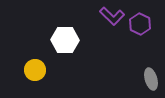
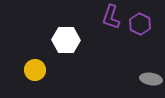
purple L-shape: moved 1 px left, 1 px down; rotated 65 degrees clockwise
white hexagon: moved 1 px right
gray ellipse: rotated 65 degrees counterclockwise
